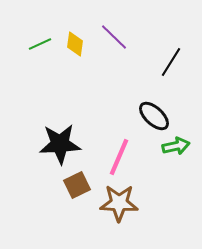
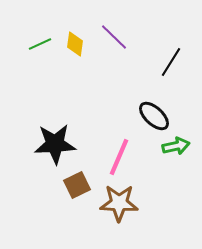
black star: moved 5 px left
